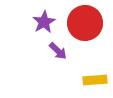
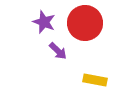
purple star: rotated 20 degrees counterclockwise
yellow rectangle: rotated 15 degrees clockwise
